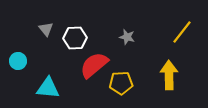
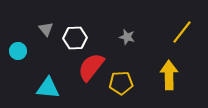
cyan circle: moved 10 px up
red semicircle: moved 3 px left, 2 px down; rotated 12 degrees counterclockwise
